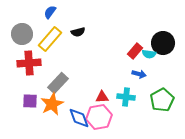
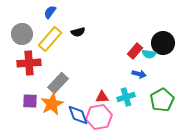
cyan cross: rotated 24 degrees counterclockwise
blue diamond: moved 1 px left, 3 px up
